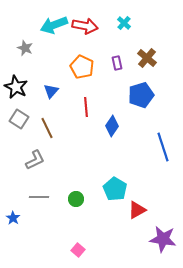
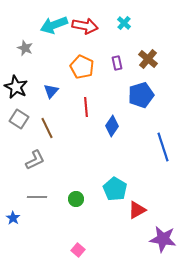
brown cross: moved 1 px right, 1 px down
gray line: moved 2 px left
